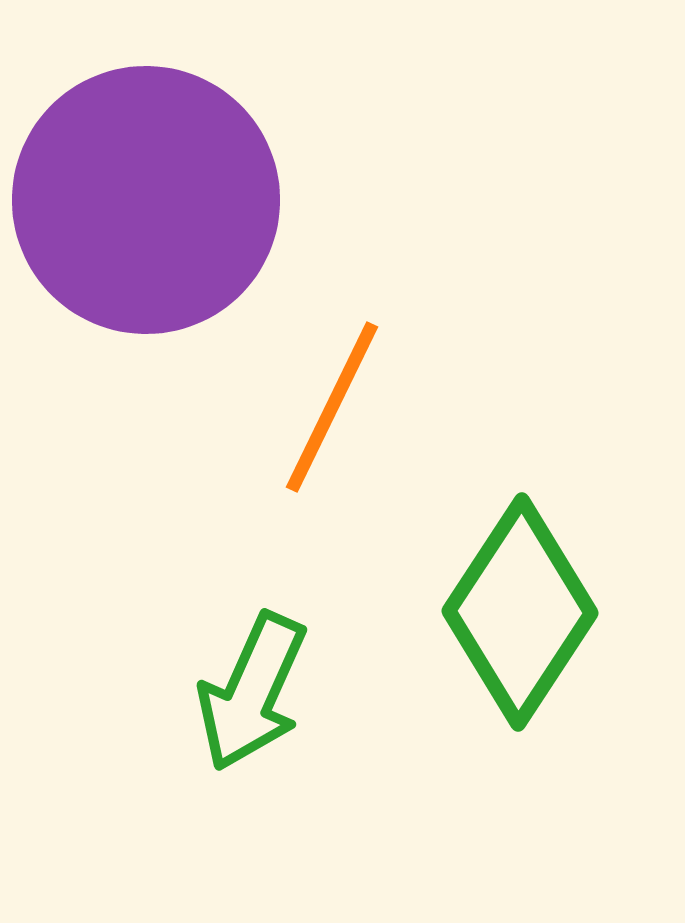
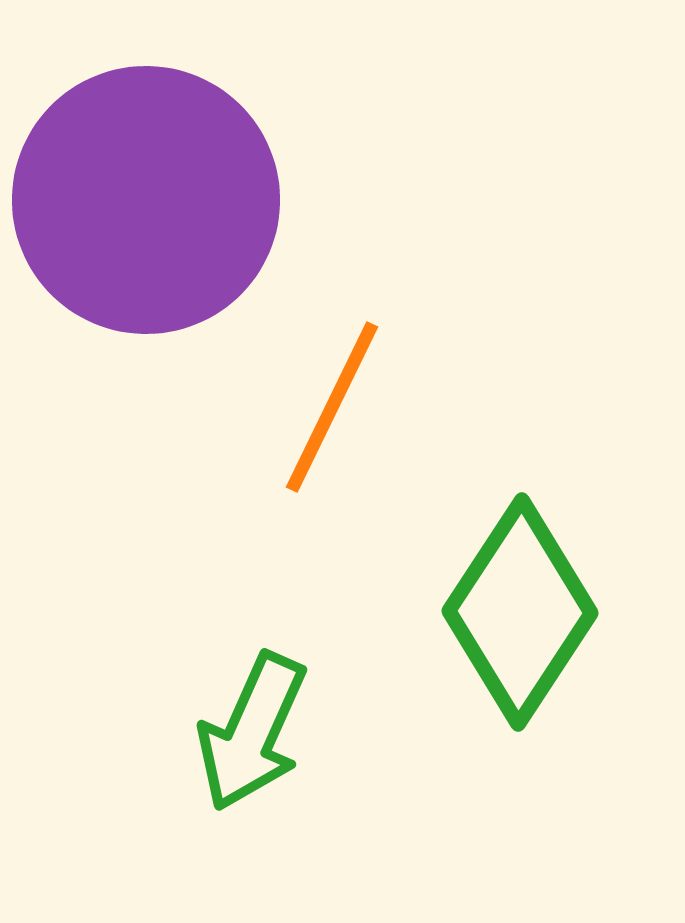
green arrow: moved 40 px down
